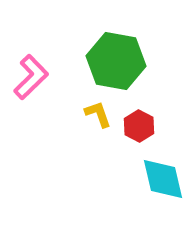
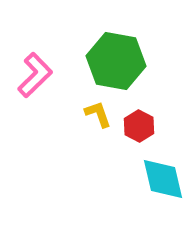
pink L-shape: moved 4 px right, 2 px up
